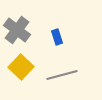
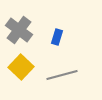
gray cross: moved 2 px right
blue rectangle: rotated 35 degrees clockwise
